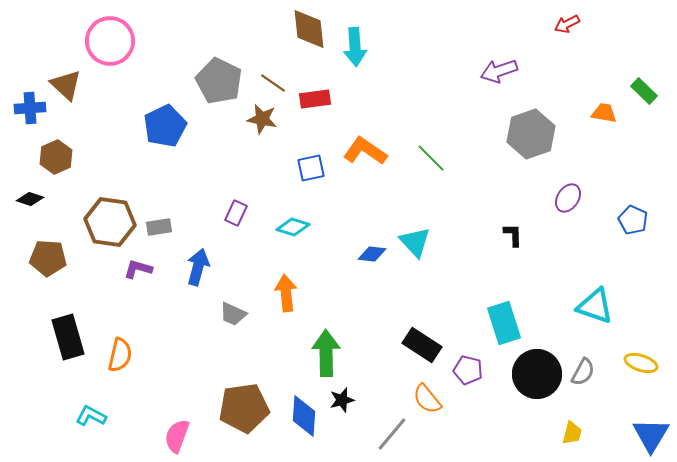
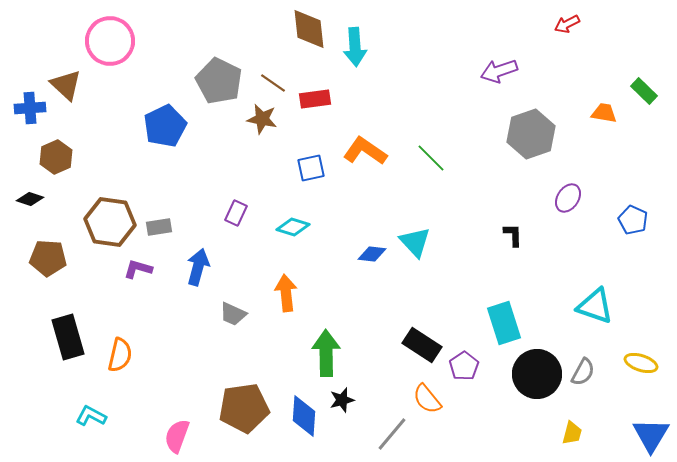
purple pentagon at (468, 370): moved 4 px left, 4 px up; rotated 24 degrees clockwise
